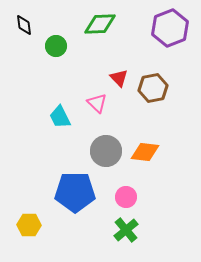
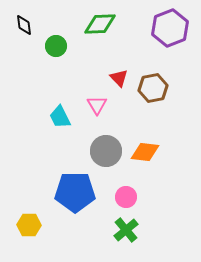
pink triangle: moved 2 px down; rotated 15 degrees clockwise
